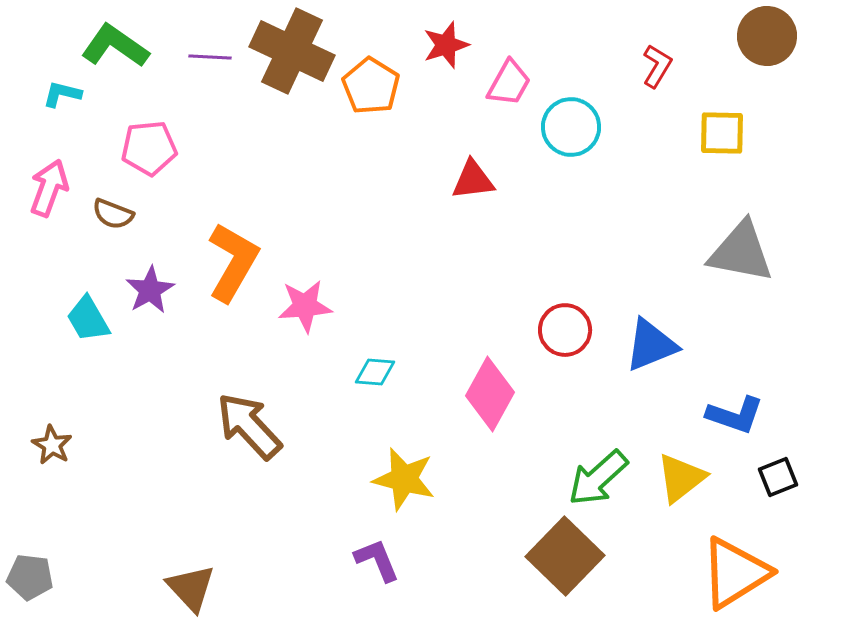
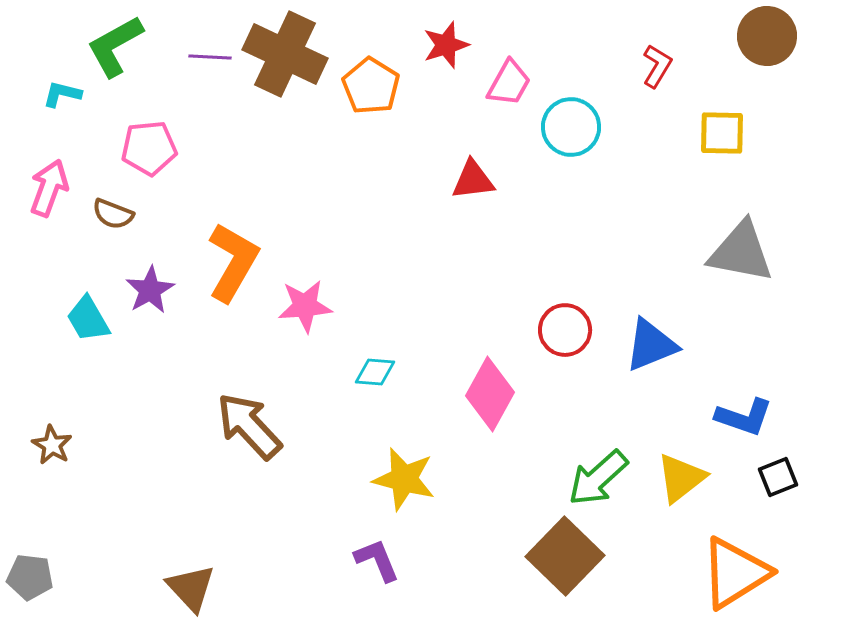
green L-shape: rotated 64 degrees counterclockwise
brown cross: moved 7 px left, 3 px down
blue L-shape: moved 9 px right, 2 px down
